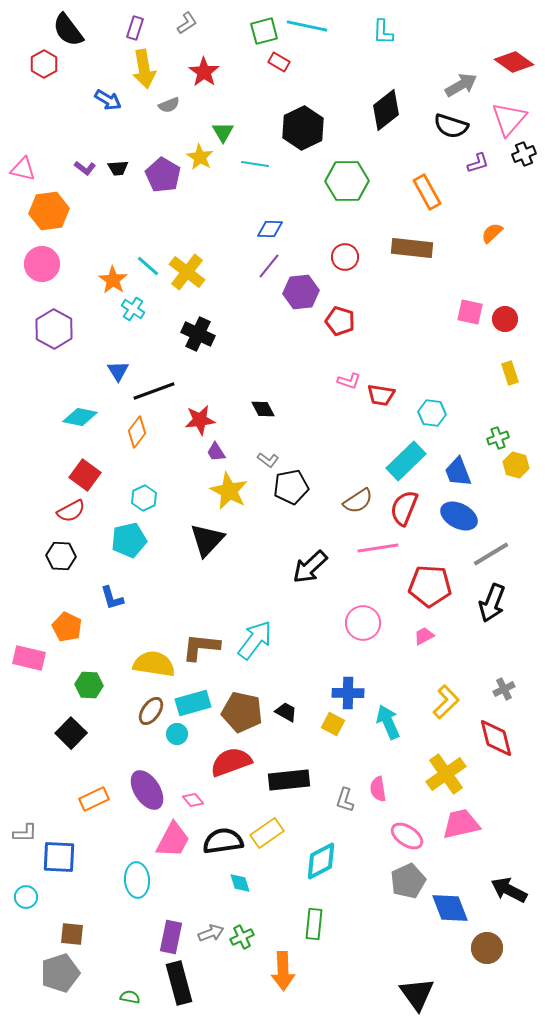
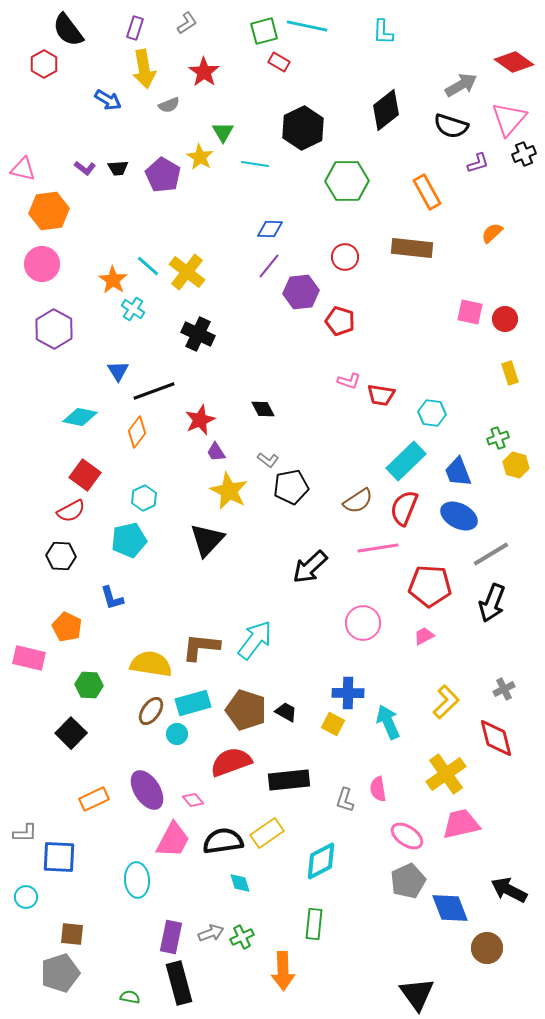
red star at (200, 420): rotated 16 degrees counterclockwise
yellow semicircle at (154, 664): moved 3 px left
brown pentagon at (242, 712): moved 4 px right, 2 px up; rotated 6 degrees clockwise
